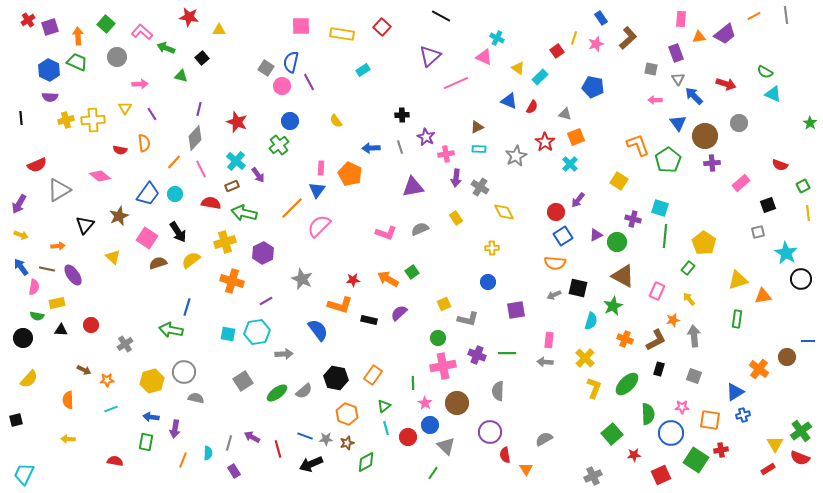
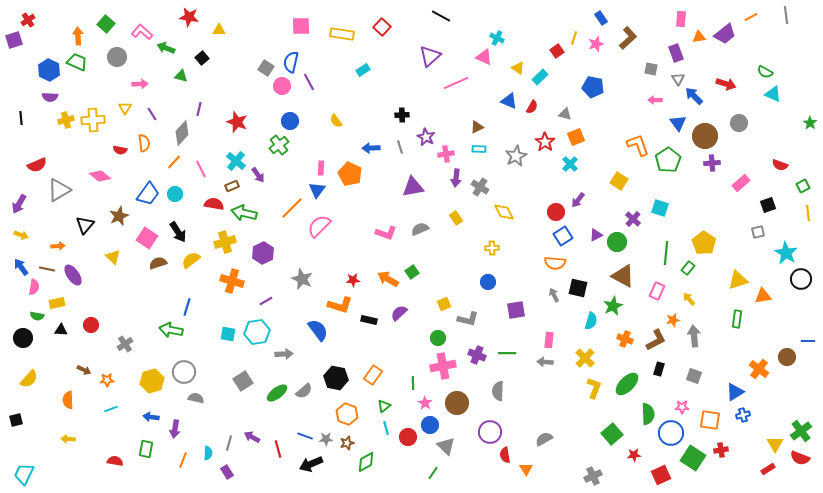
orange line at (754, 16): moved 3 px left, 1 px down
purple square at (50, 27): moved 36 px left, 13 px down
gray diamond at (195, 138): moved 13 px left, 5 px up
red semicircle at (211, 203): moved 3 px right, 1 px down
purple cross at (633, 219): rotated 28 degrees clockwise
green line at (665, 236): moved 1 px right, 17 px down
gray arrow at (554, 295): rotated 88 degrees clockwise
green rectangle at (146, 442): moved 7 px down
green square at (696, 460): moved 3 px left, 2 px up
purple rectangle at (234, 471): moved 7 px left, 1 px down
